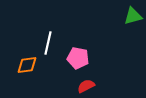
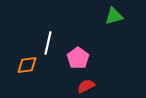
green triangle: moved 19 px left
pink pentagon: rotated 25 degrees clockwise
